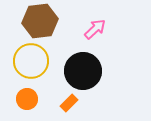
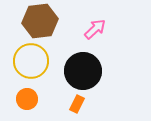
orange rectangle: moved 8 px right, 1 px down; rotated 18 degrees counterclockwise
